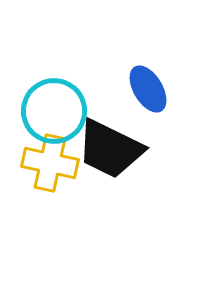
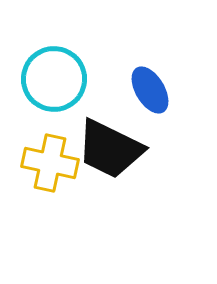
blue ellipse: moved 2 px right, 1 px down
cyan circle: moved 32 px up
